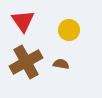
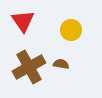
yellow circle: moved 2 px right
brown cross: moved 3 px right, 5 px down
